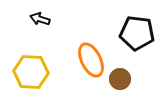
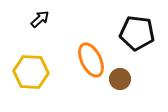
black arrow: rotated 120 degrees clockwise
